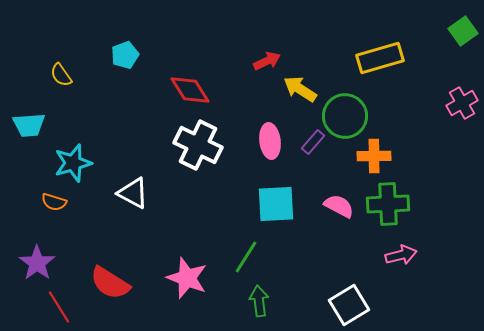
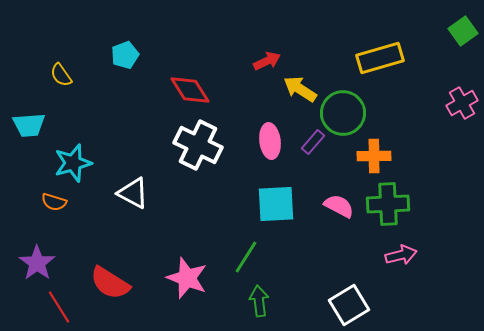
green circle: moved 2 px left, 3 px up
